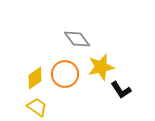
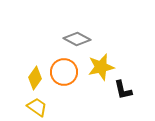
gray diamond: rotated 24 degrees counterclockwise
orange circle: moved 1 px left, 2 px up
yellow diamond: rotated 20 degrees counterclockwise
black L-shape: moved 2 px right; rotated 20 degrees clockwise
